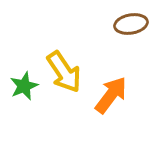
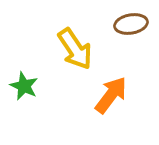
yellow arrow: moved 11 px right, 23 px up
green star: rotated 24 degrees counterclockwise
